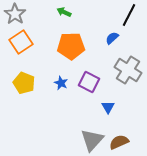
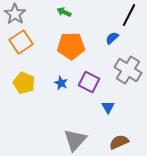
gray triangle: moved 17 px left
